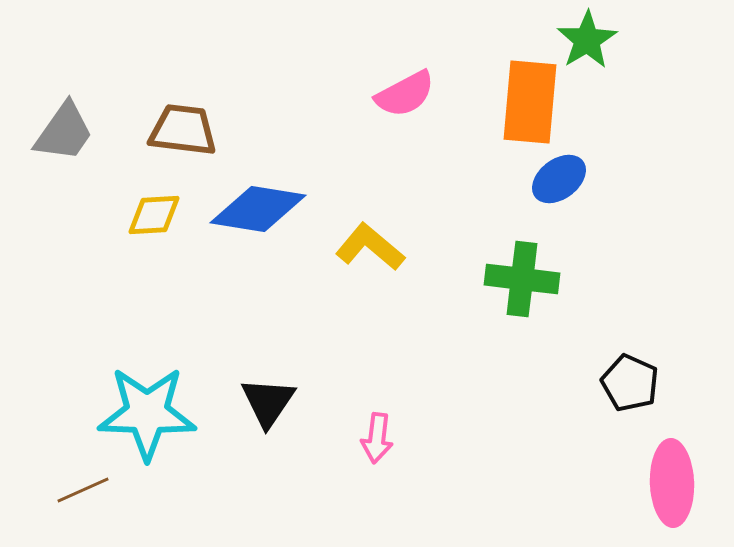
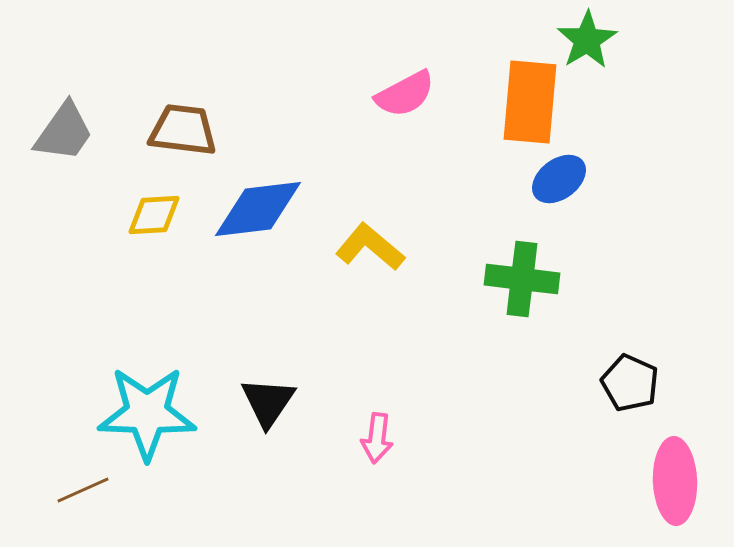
blue diamond: rotated 16 degrees counterclockwise
pink ellipse: moved 3 px right, 2 px up
